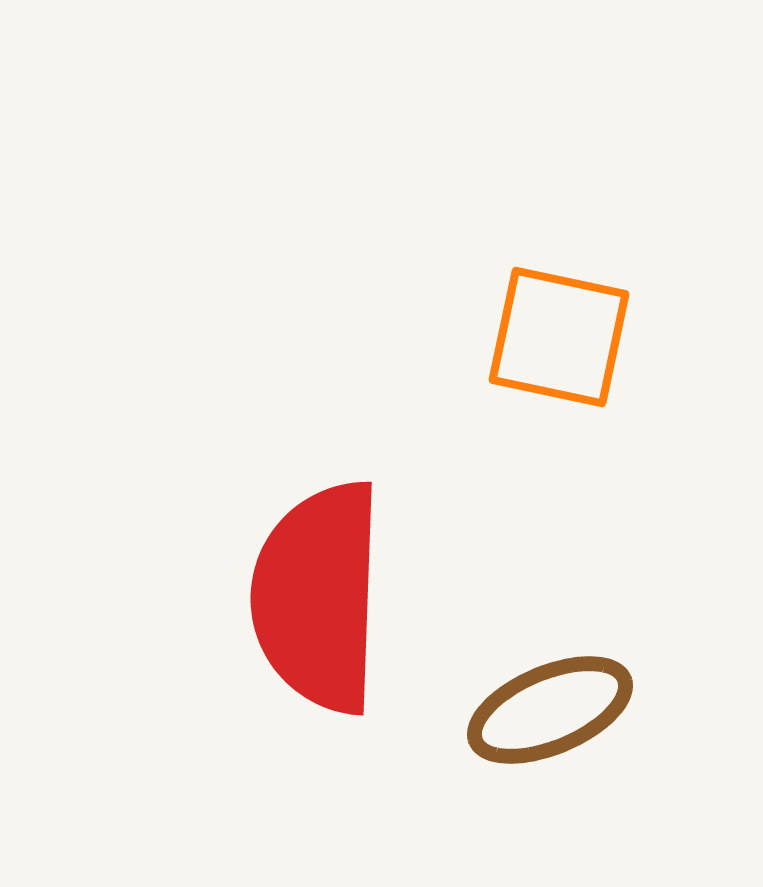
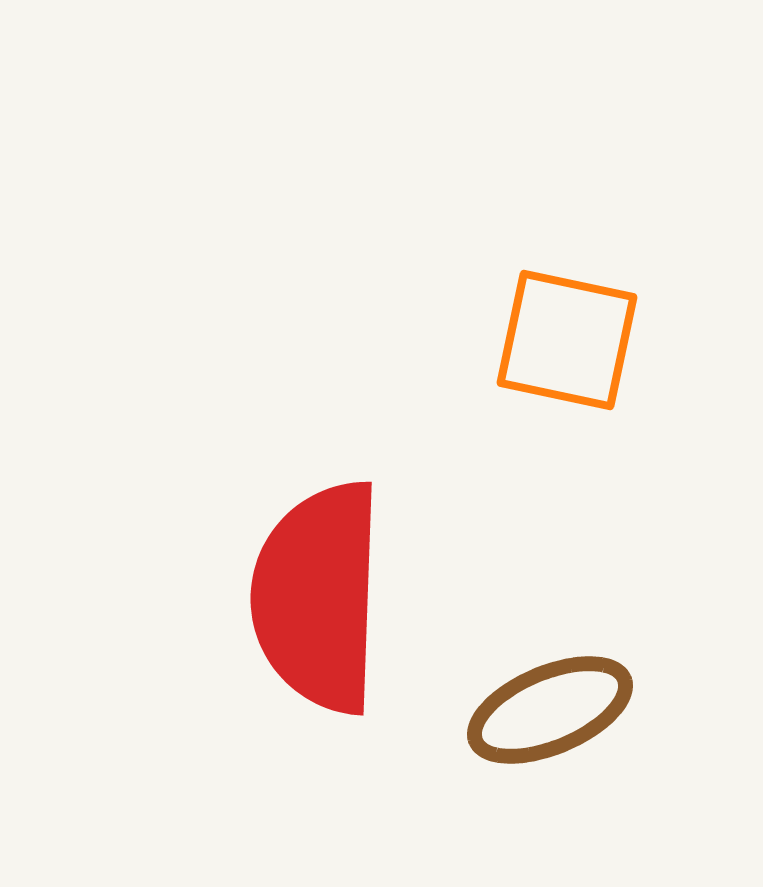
orange square: moved 8 px right, 3 px down
